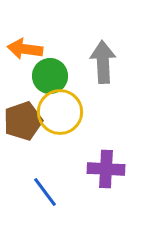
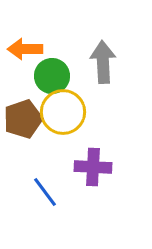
orange arrow: rotated 8 degrees counterclockwise
green circle: moved 2 px right
yellow circle: moved 3 px right
brown pentagon: moved 2 px up
purple cross: moved 13 px left, 2 px up
